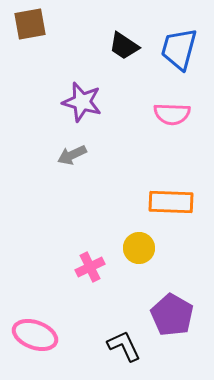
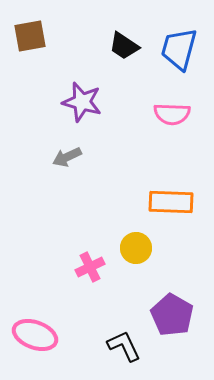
brown square: moved 12 px down
gray arrow: moved 5 px left, 2 px down
yellow circle: moved 3 px left
